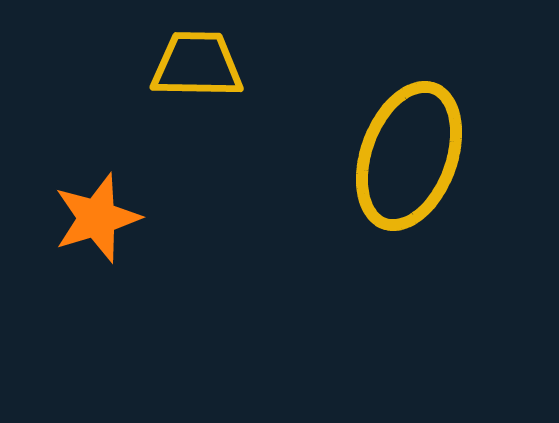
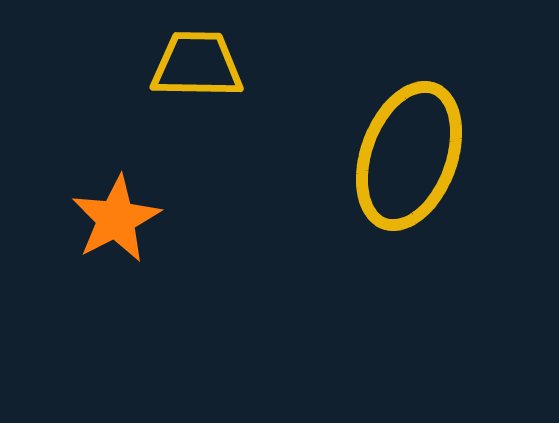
orange star: moved 19 px right, 1 px down; rotated 10 degrees counterclockwise
